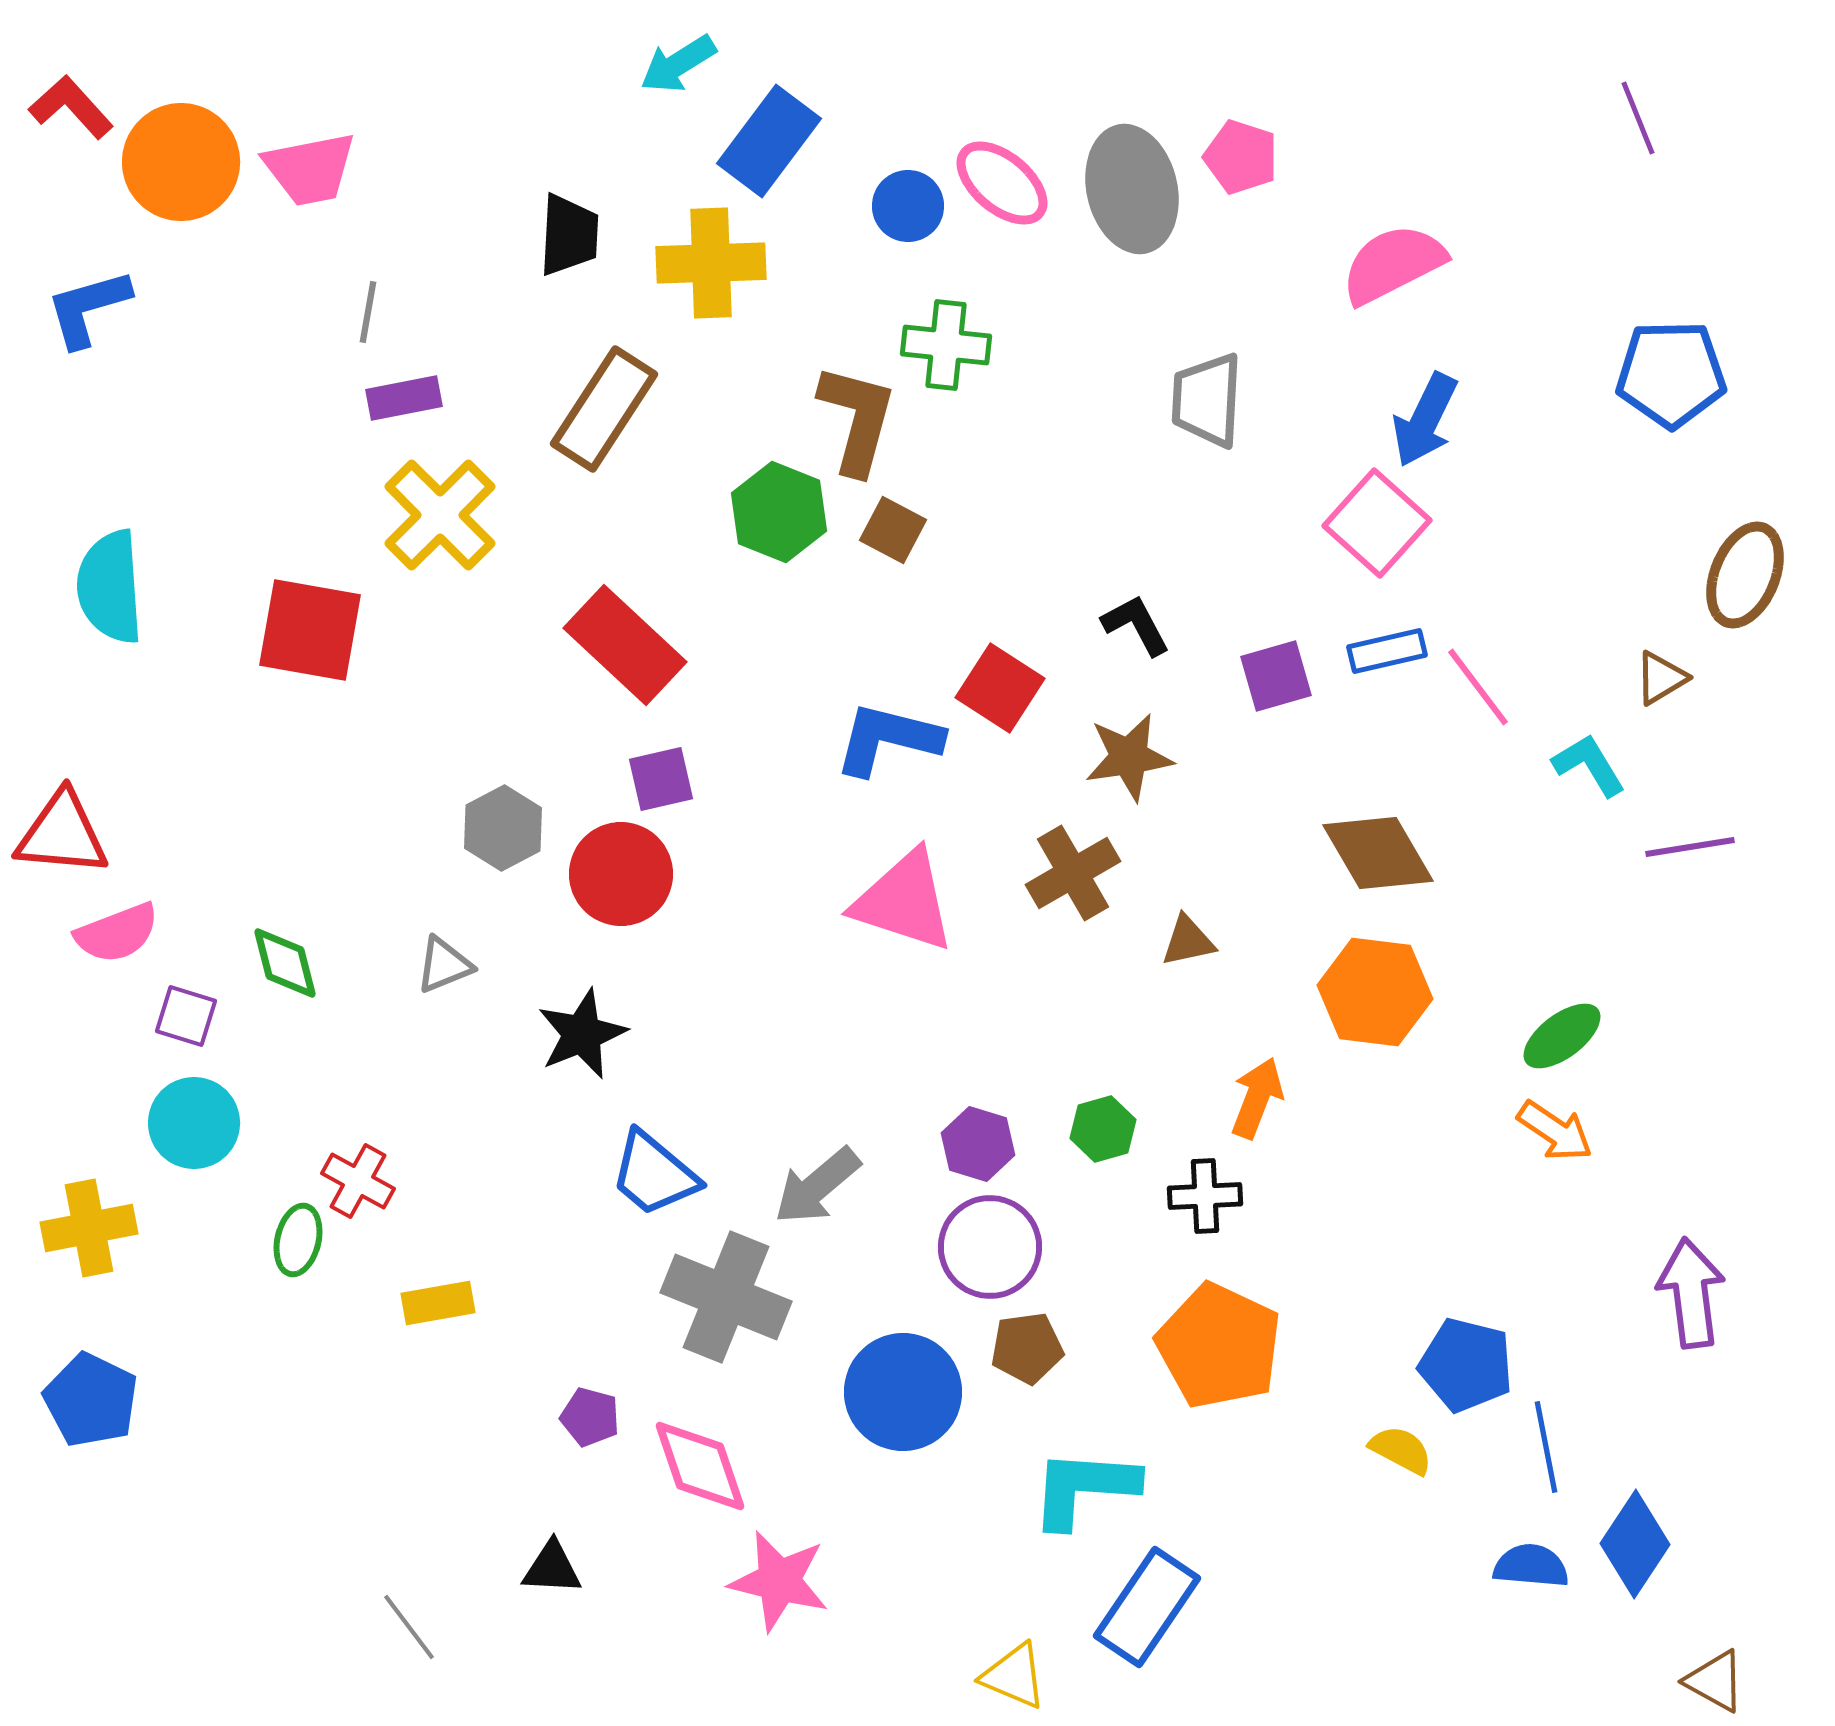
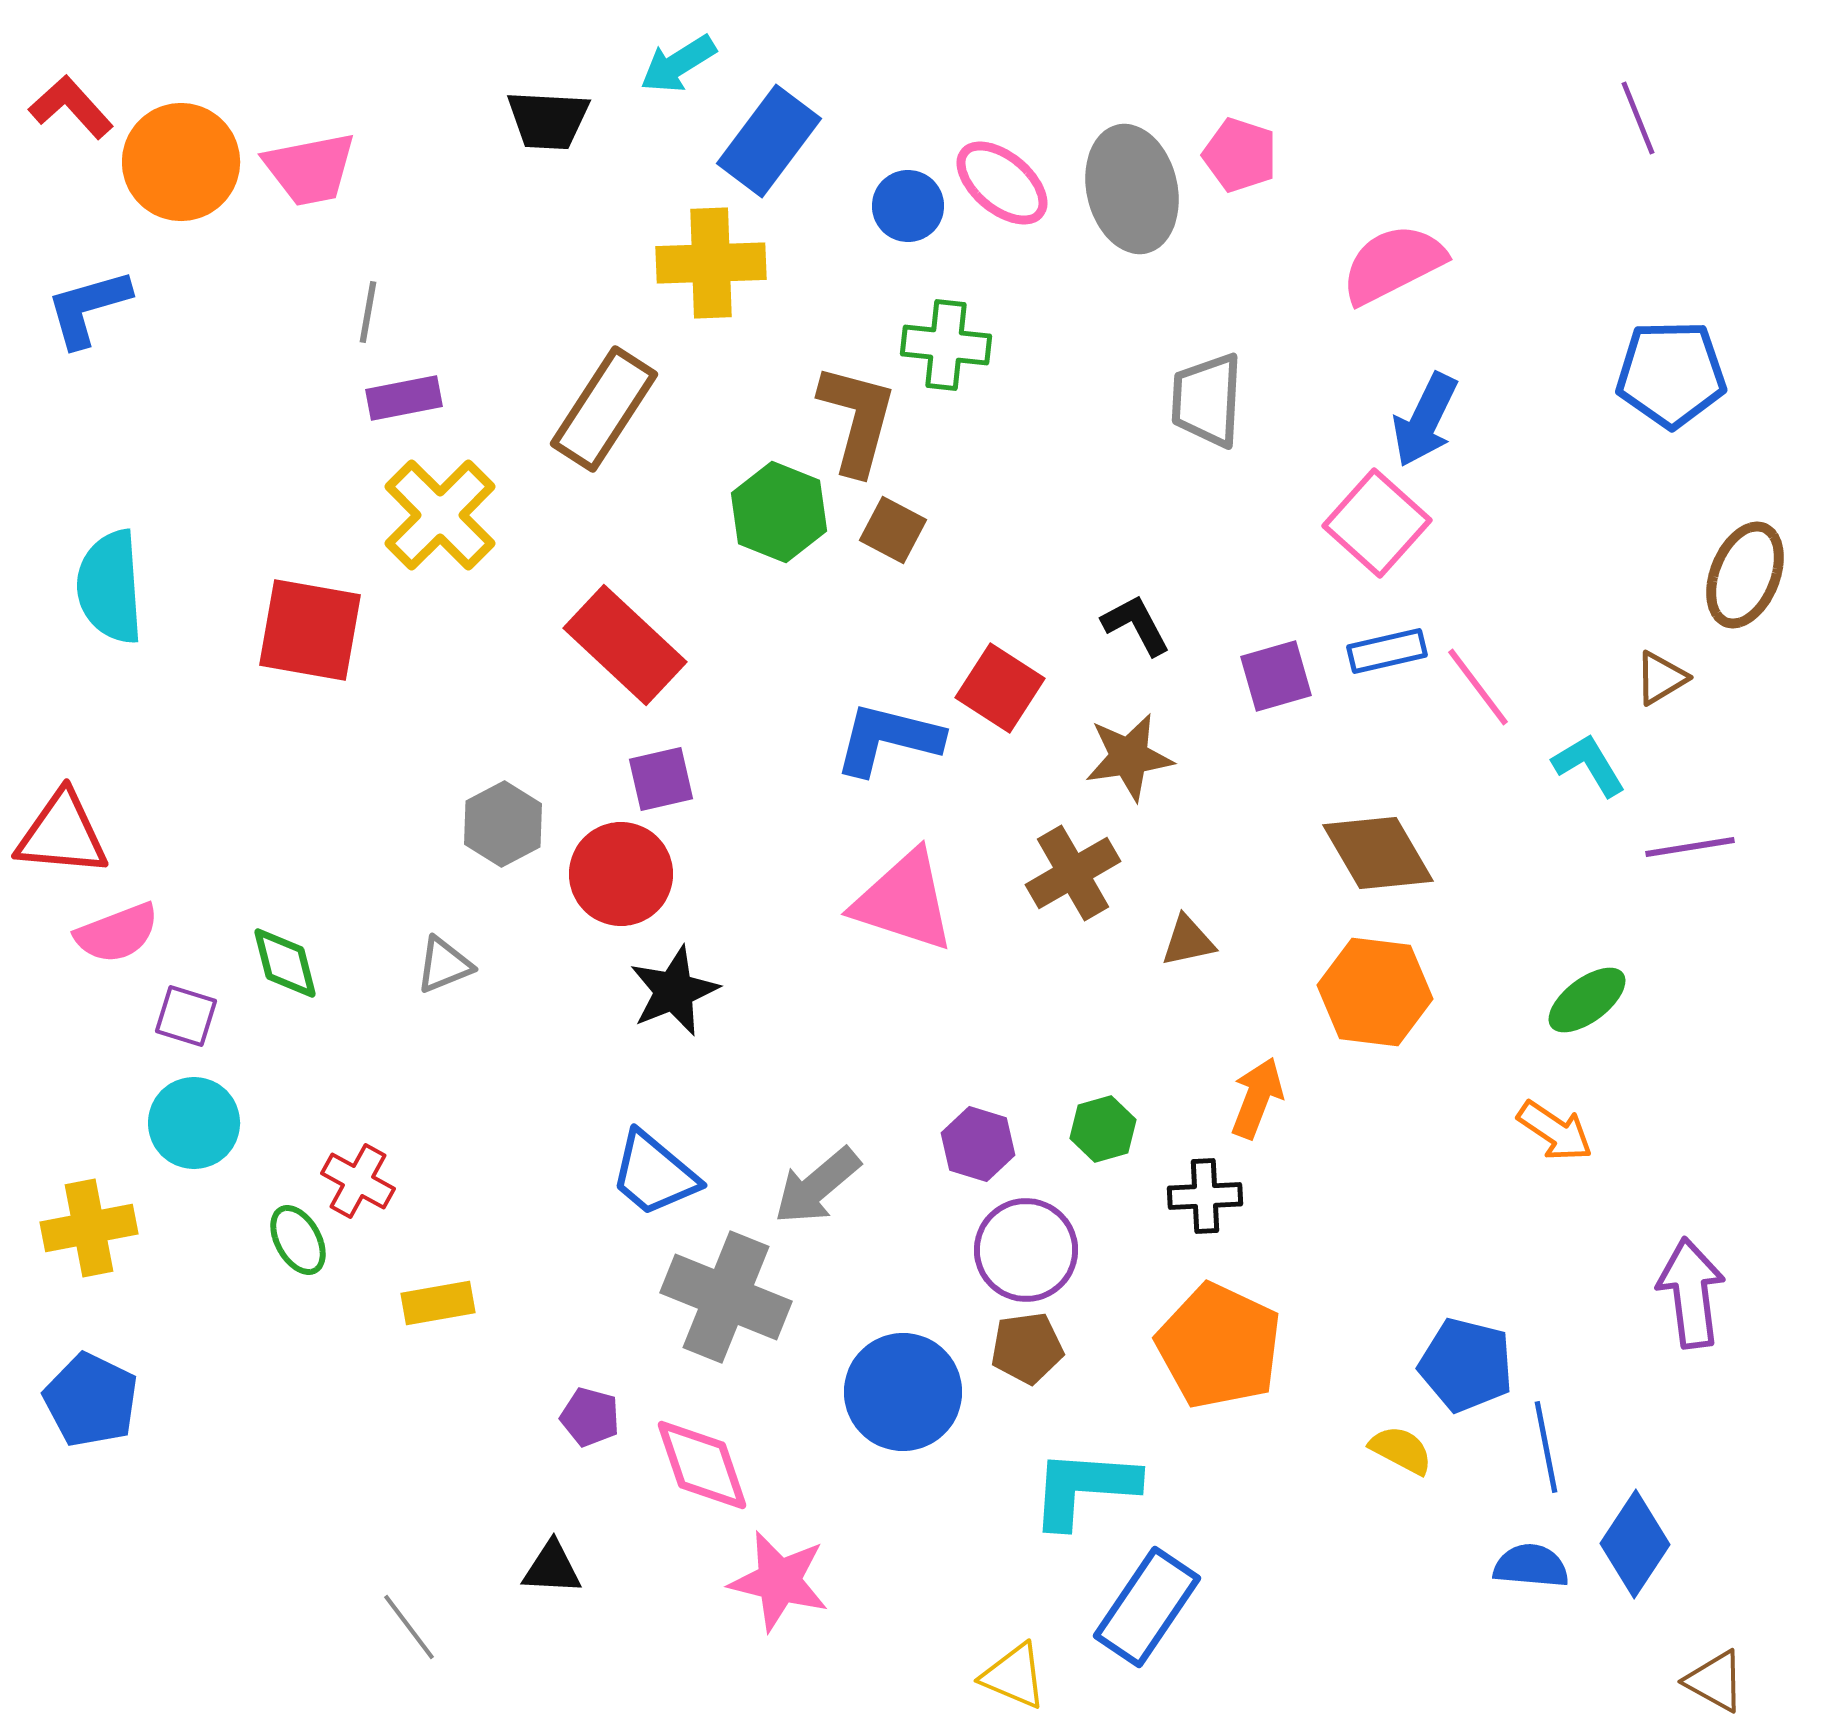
pink pentagon at (1241, 157): moved 1 px left, 2 px up
black trapezoid at (569, 235): moved 21 px left, 115 px up; rotated 90 degrees clockwise
gray hexagon at (503, 828): moved 4 px up
black star at (582, 1034): moved 92 px right, 43 px up
green ellipse at (1562, 1036): moved 25 px right, 36 px up
green ellipse at (298, 1240): rotated 42 degrees counterclockwise
purple circle at (990, 1247): moved 36 px right, 3 px down
pink diamond at (700, 1466): moved 2 px right, 1 px up
